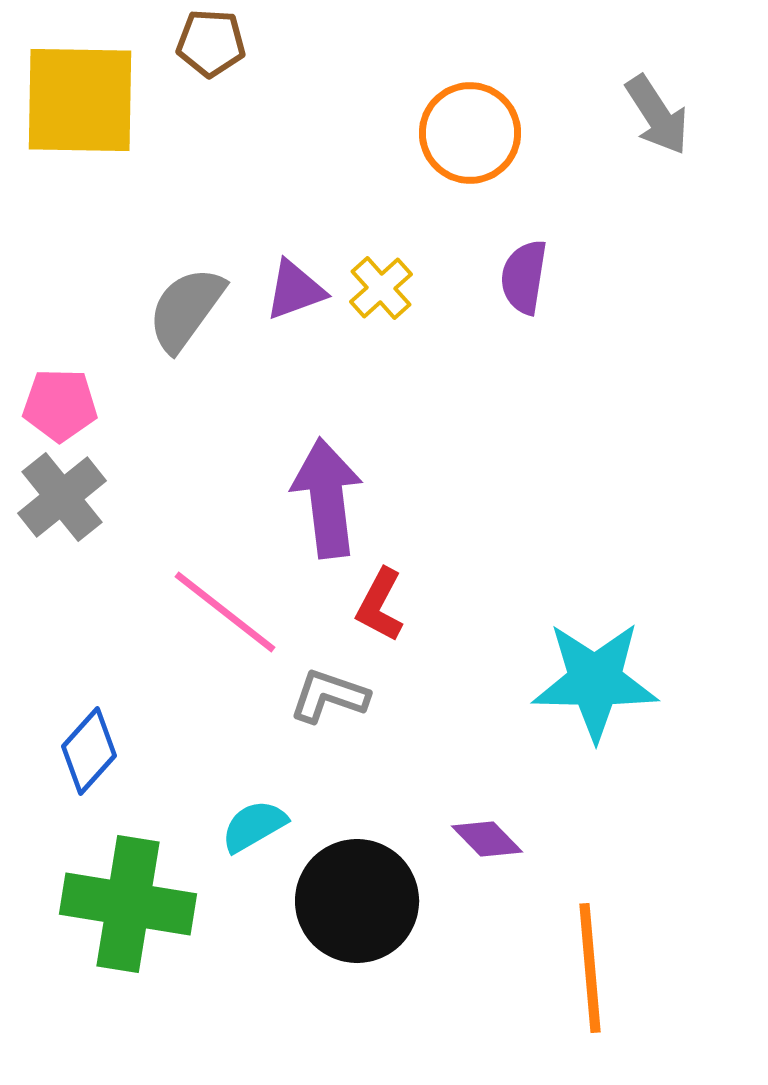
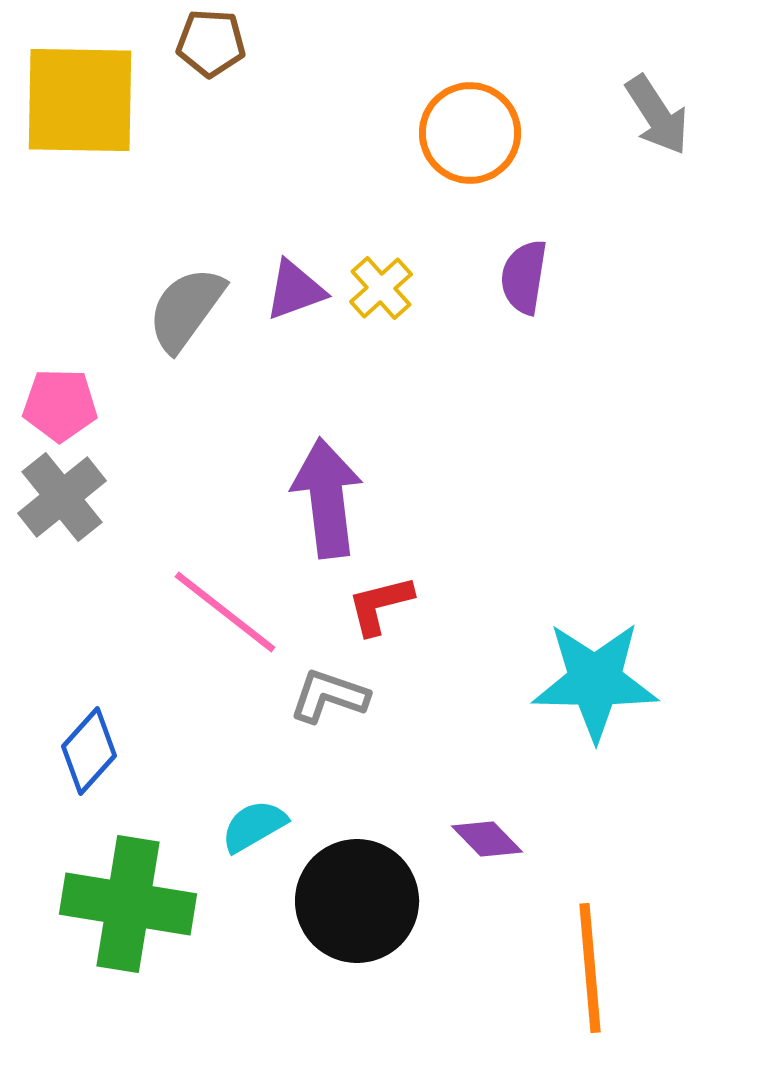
red L-shape: rotated 48 degrees clockwise
